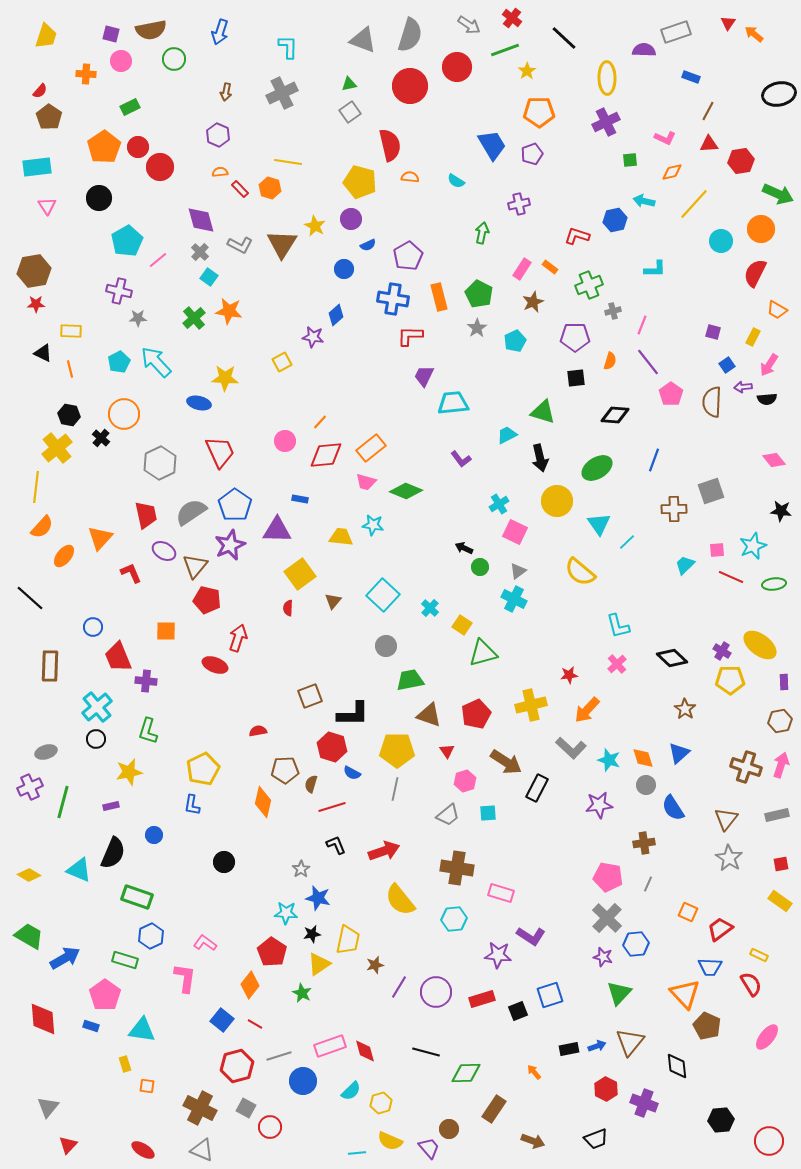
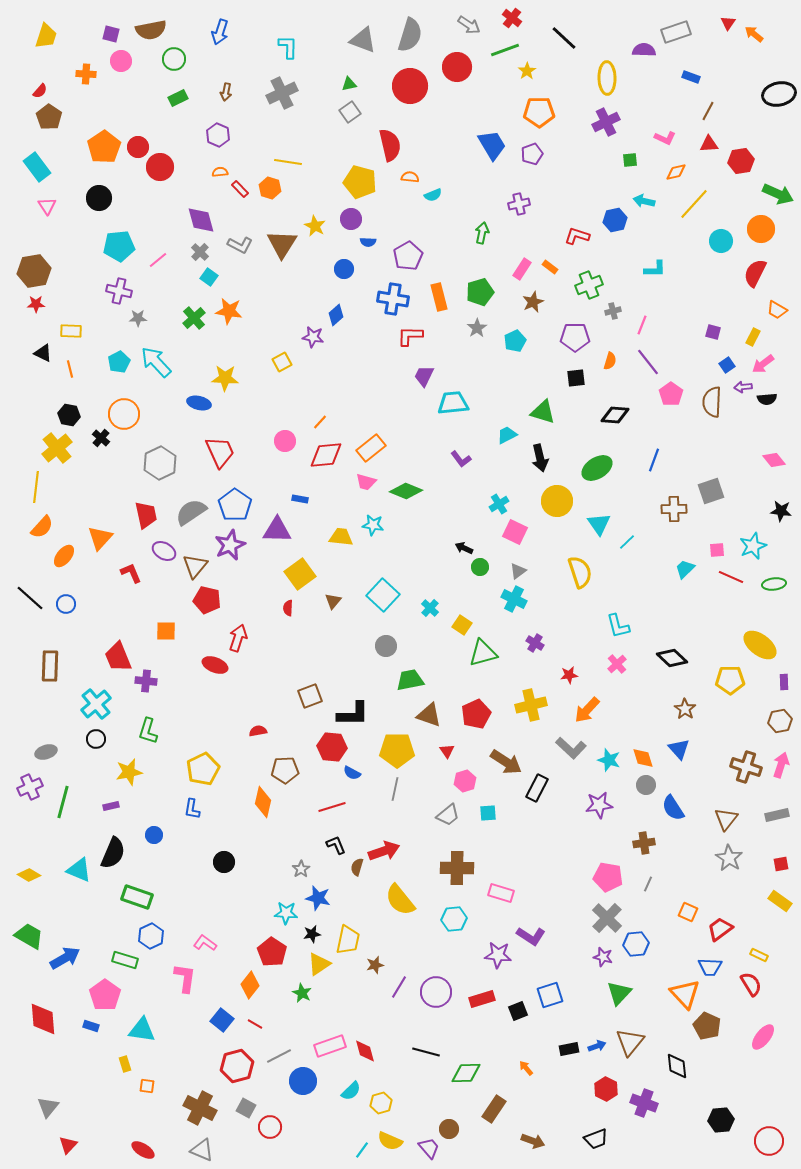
green rectangle at (130, 107): moved 48 px right, 9 px up
cyan rectangle at (37, 167): rotated 60 degrees clockwise
orange diamond at (672, 172): moved 4 px right
cyan semicircle at (456, 181): moved 23 px left, 14 px down; rotated 54 degrees counterclockwise
cyan pentagon at (127, 241): moved 8 px left, 5 px down; rotated 24 degrees clockwise
blue semicircle at (368, 245): moved 3 px up; rotated 28 degrees clockwise
green pentagon at (479, 294): moved 1 px right, 2 px up; rotated 28 degrees clockwise
pink arrow at (769, 365): moved 6 px left, 1 px up; rotated 20 degrees clockwise
cyan trapezoid at (685, 565): moved 4 px down
yellow semicircle at (580, 572): rotated 148 degrees counterclockwise
blue circle at (93, 627): moved 27 px left, 23 px up
purple cross at (722, 651): moved 187 px left, 8 px up
cyan cross at (97, 707): moved 1 px left, 3 px up
red hexagon at (332, 747): rotated 12 degrees counterclockwise
blue triangle at (679, 753): moved 4 px up; rotated 30 degrees counterclockwise
brown semicircle at (311, 784): moved 46 px right, 83 px down
blue L-shape at (192, 805): moved 4 px down
brown cross at (457, 868): rotated 8 degrees counterclockwise
pink ellipse at (767, 1037): moved 4 px left
gray line at (279, 1056): rotated 10 degrees counterclockwise
orange arrow at (534, 1072): moved 8 px left, 4 px up
cyan line at (357, 1153): moved 5 px right, 3 px up; rotated 48 degrees counterclockwise
